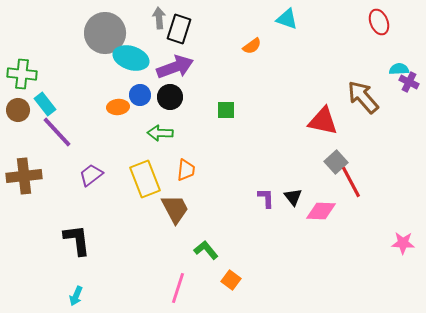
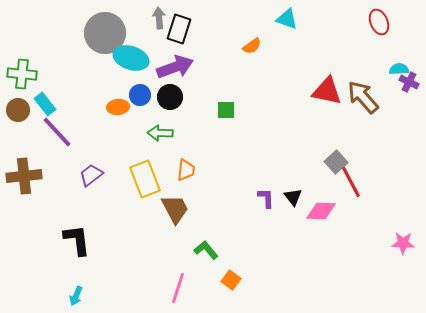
red triangle: moved 4 px right, 30 px up
